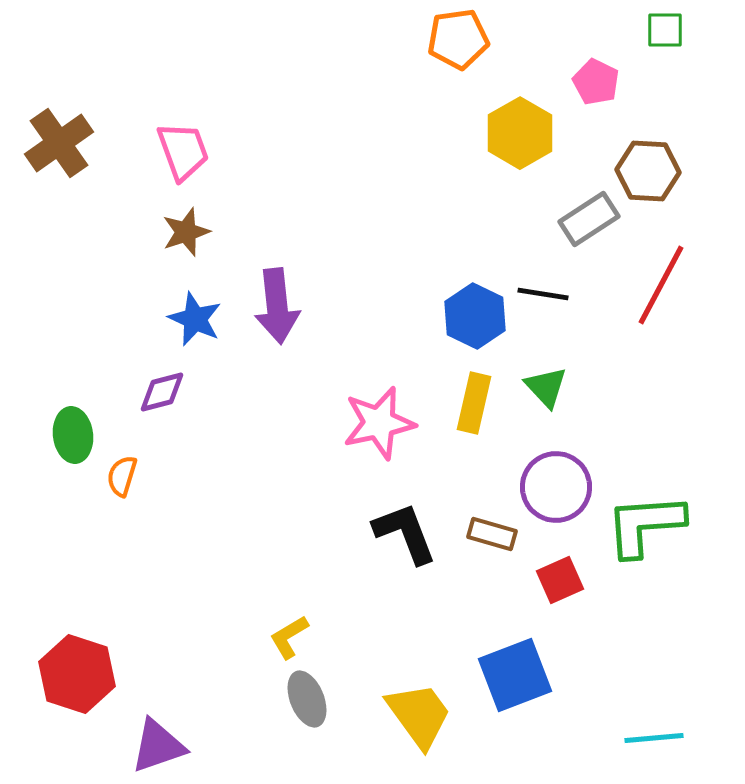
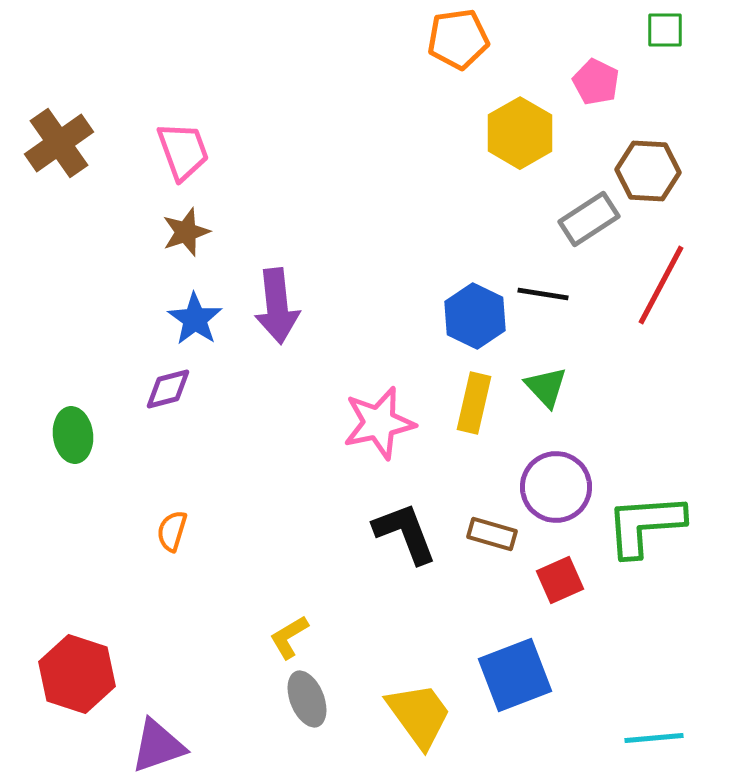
blue star: rotated 10 degrees clockwise
purple diamond: moved 6 px right, 3 px up
orange semicircle: moved 50 px right, 55 px down
